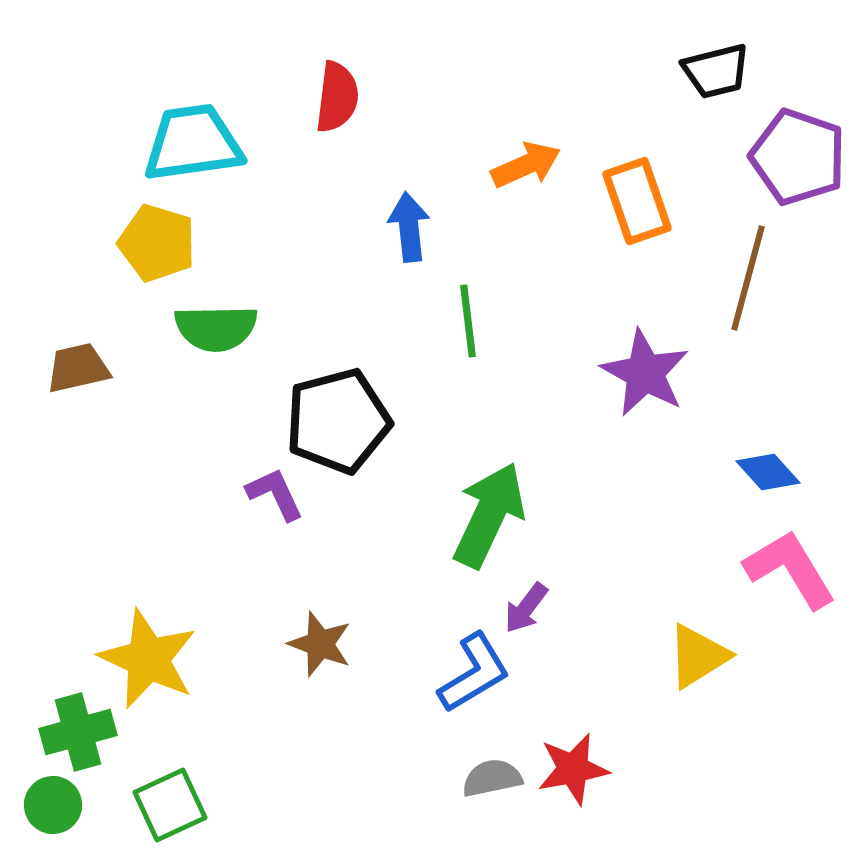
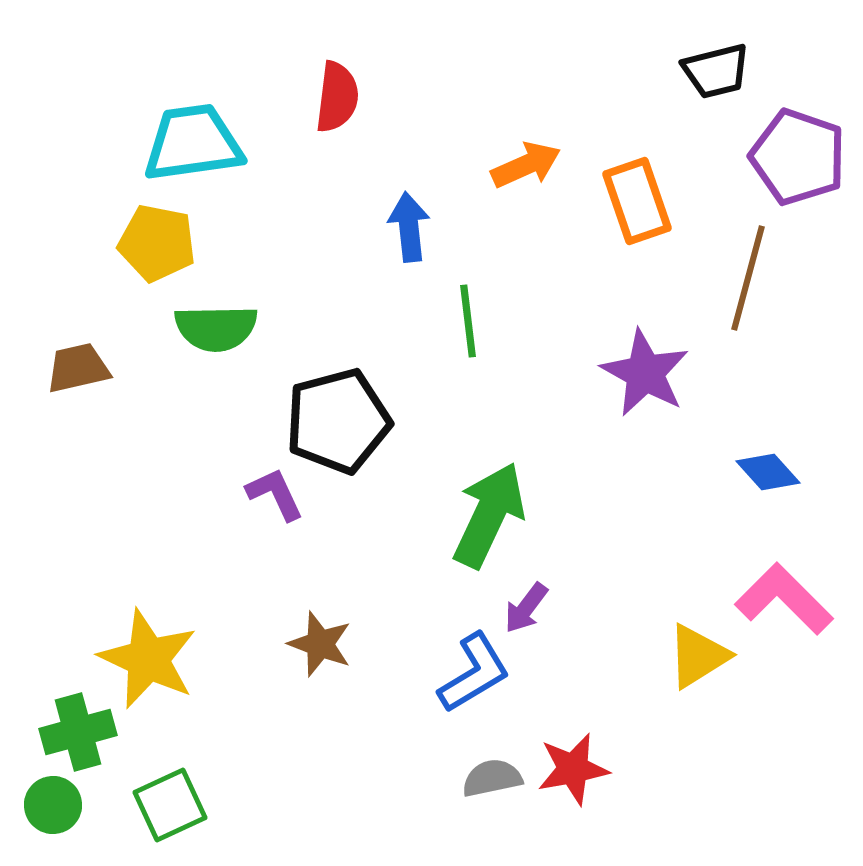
yellow pentagon: rotated 6 degrees counterclockwise
pink L-shape: moved 6 px left, 30 px down; rotated 14 degrees counterclockwise
